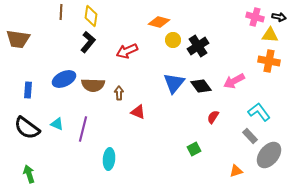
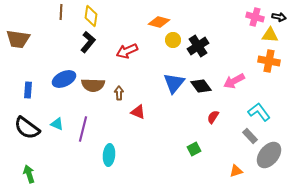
cyan ellipse: moved 4 px up
